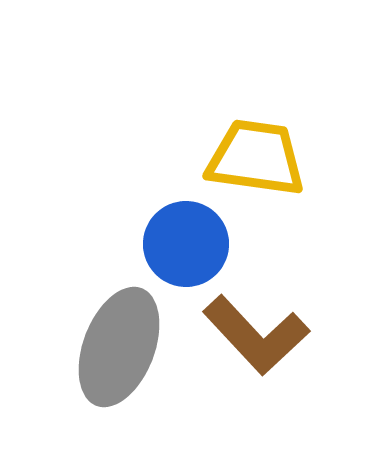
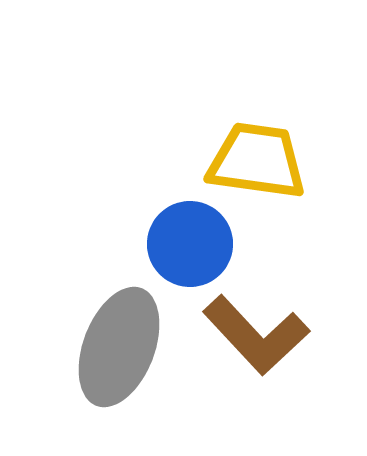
yellow trapezoid: moved 1 px right, 3 px down
blue circle: moved 4 px right
